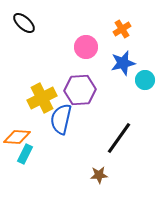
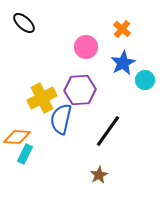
orange cross: rotated 18 degrees counterclockwise
blue star: rotated 15 degrees counterclockwise
black line: moved 11 px left, 7 px up
brown star: rotated 24 degrees counterclockwise
